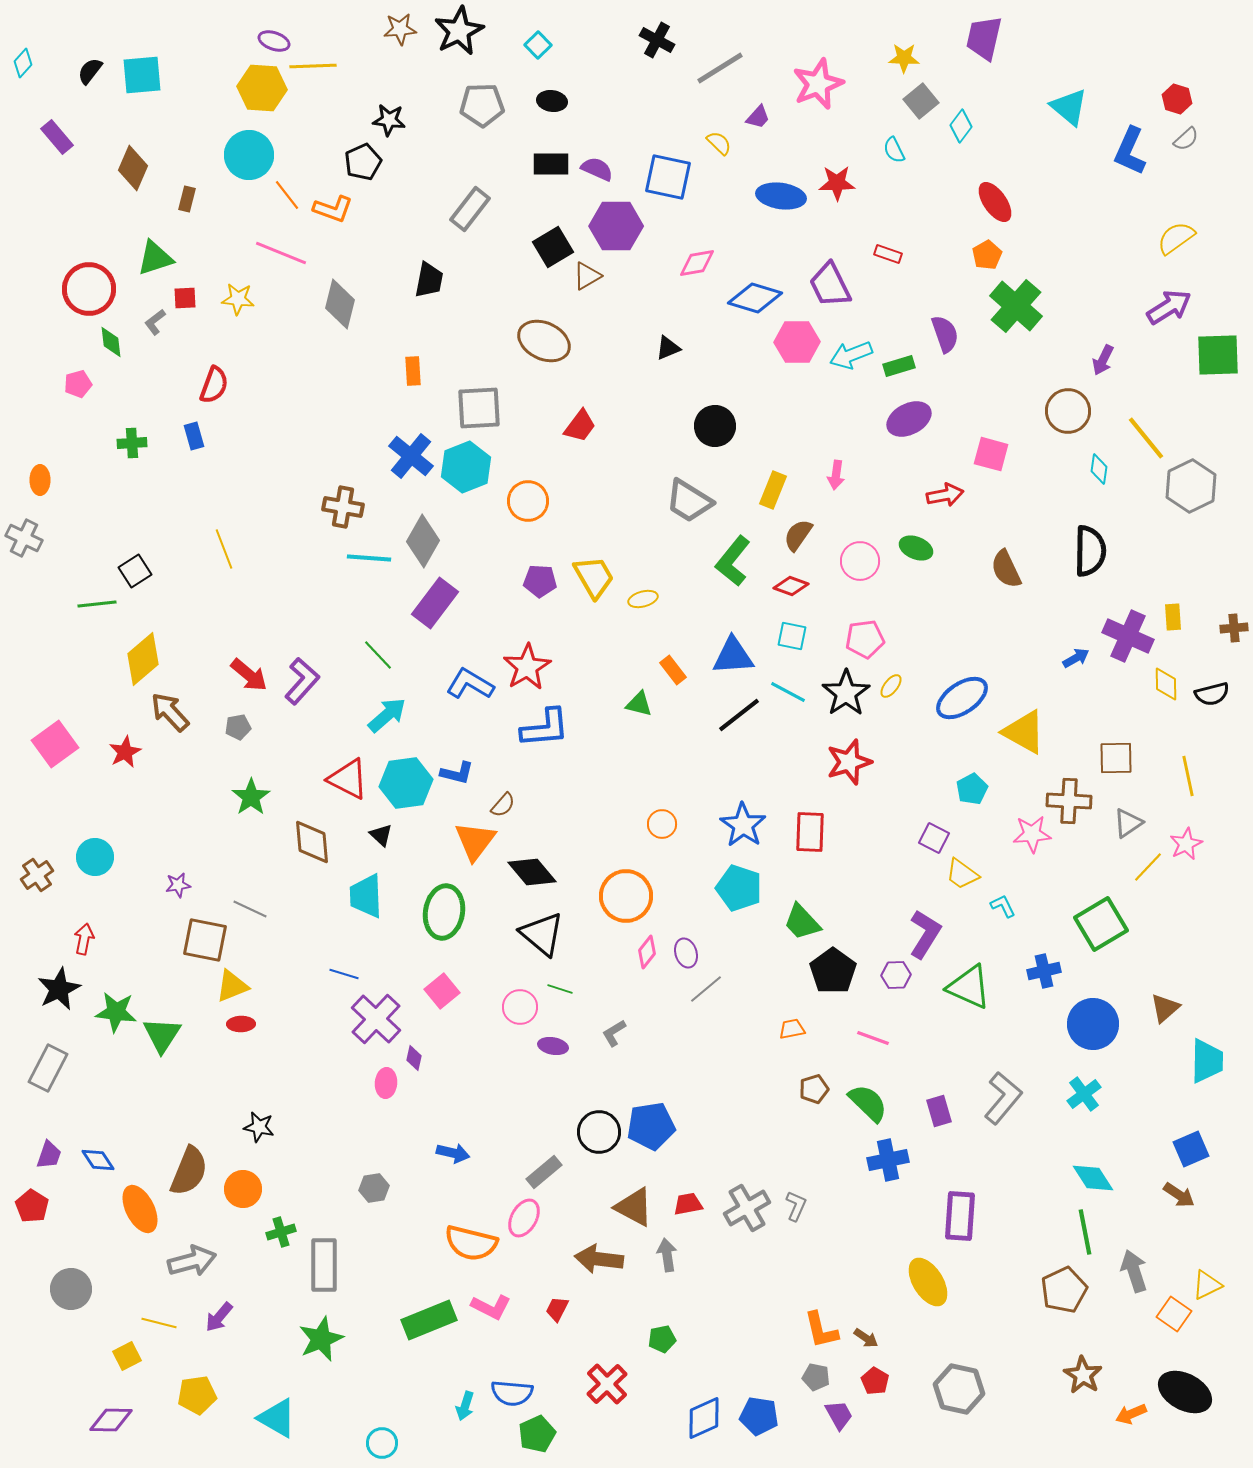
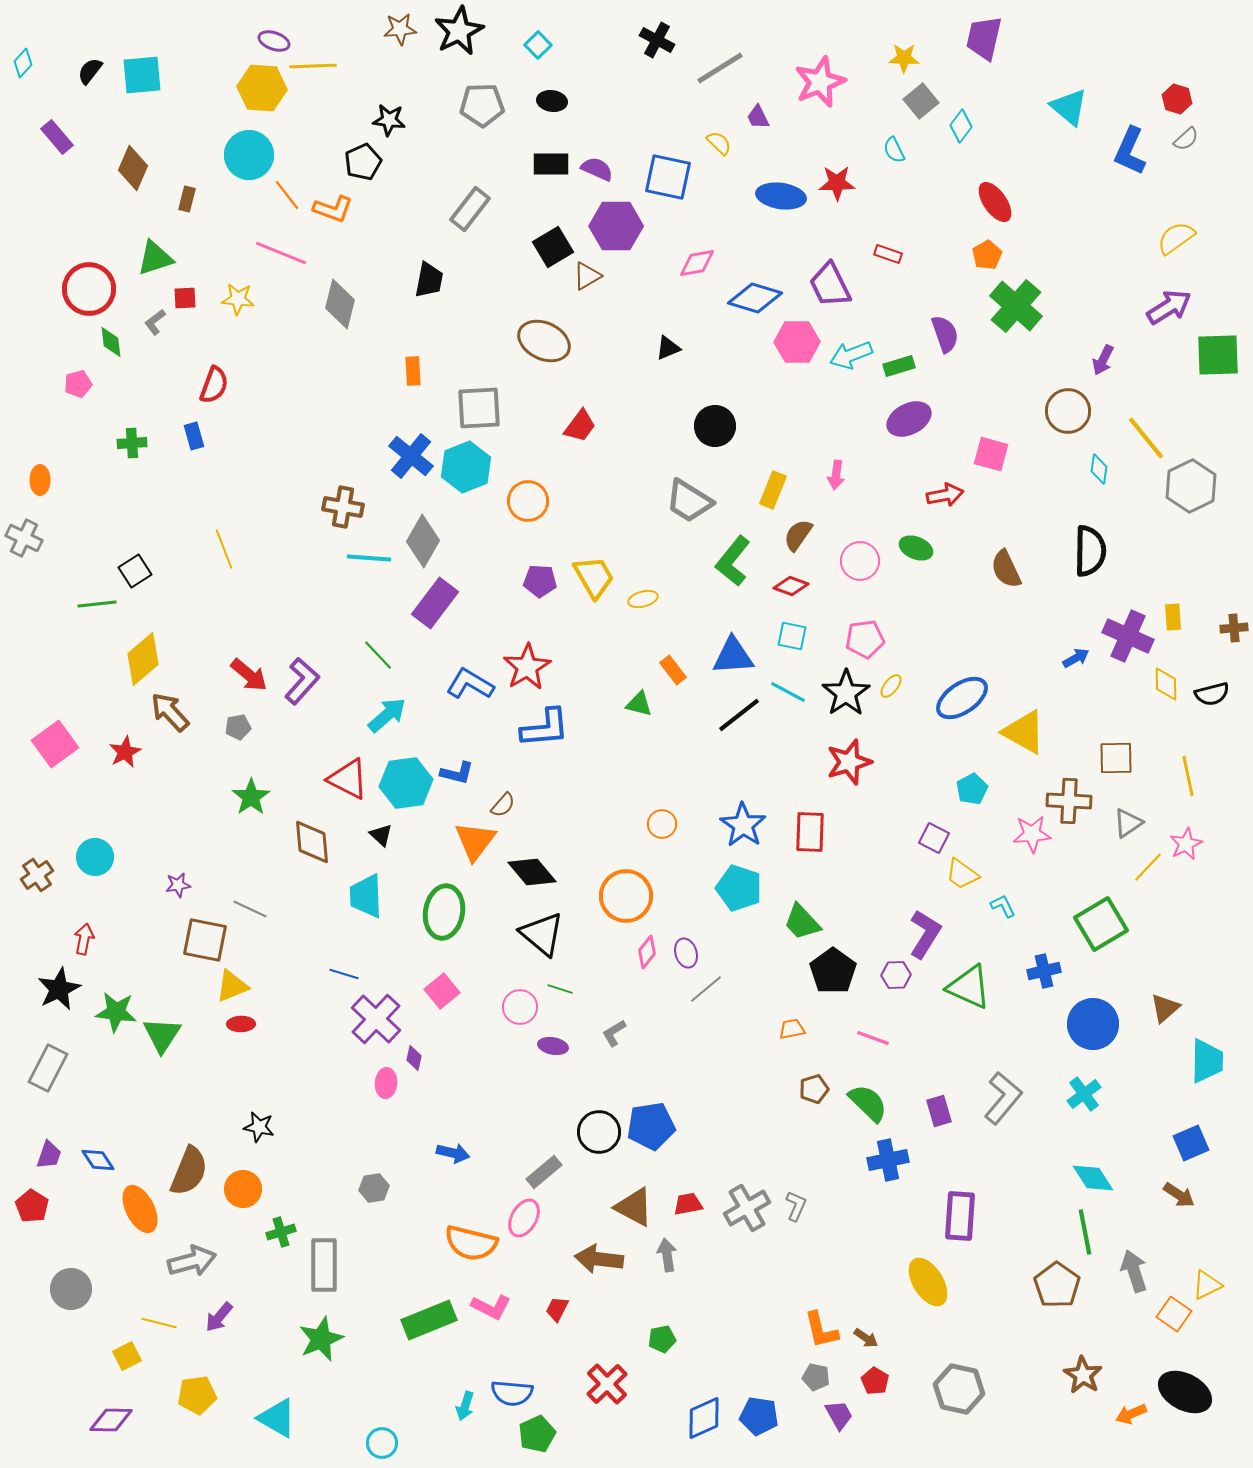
pink star at (818, 84): moved 2 px right, 2 px up
purple trapezoid at (758, 117): rotated 112 degrees clockwise
blue square at (1191, 1149): moved 6 px up
brown pentagon at (1064, 1290): moved 7 px left, 5 px up; rotated 12 degrees counterclockwise
